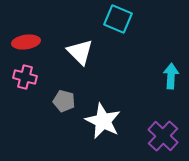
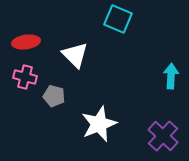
white triangle: moved 5 px left, 3 px down
gray pentagon: moved 10 px left, 5 px up
white star: moved 4 px left, 3 px down; rotated 24 degrees clockwise
